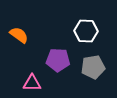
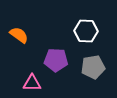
purple pentagon: moved 2 px left
